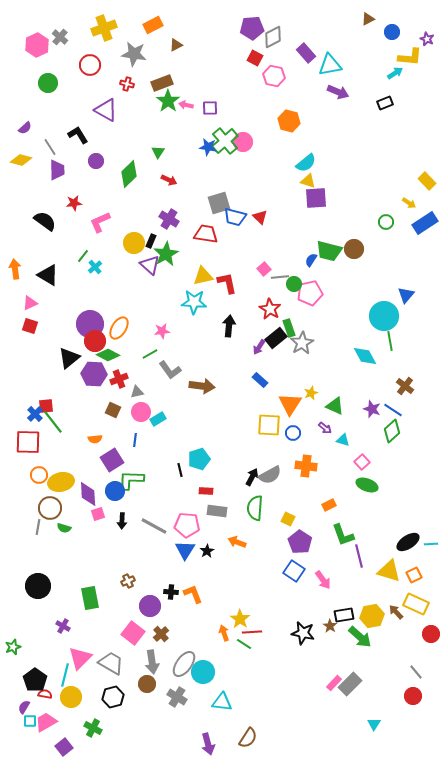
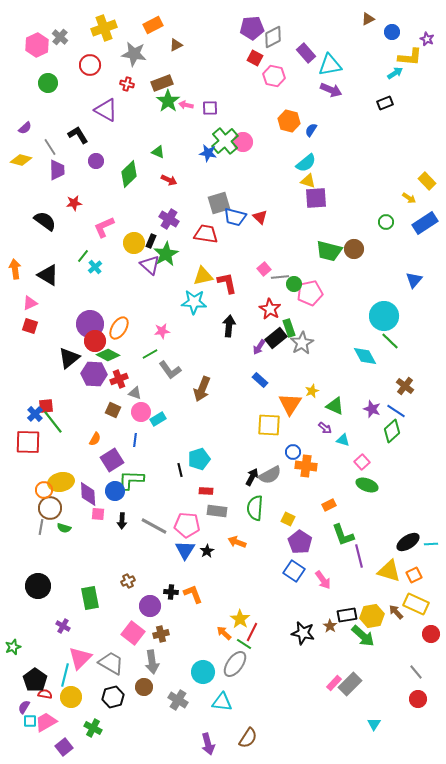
purple arrow at (338, 92): moved 7 px left, 2 px up
blue star at (208, 147): moved 6 px down
green triangle at (158, 152): rotated 40 degrees counterclockwise
yellow arrow at (409, 203): moved 5 px up
pink L-shape at (100, 222): moved 4 px right, 5 px down
blue semicircle at (311, 260): moved 130 px up
blue triangle at (406, 295): moved 8 px right, 15 px up
green line at (390, 341): rotated 36 degrees counterclockwise
brown arrow at (202, 386): moved 3 px down; rotated 105 degrees clockwise
gray triangle at (137, 392): moved 2 px left, 1 px down; rotated 32 degrees clockwise
yellow star at (311, 393): moved 1 px right, 2 px up
blue line at (393, 410): moved 3 px right, 1 px down
blue circle at (293, 433): moved 19 px down
orange semicircle at (95, 439): rotated 56 degrees counterclockwise
orange circle at (39, 475): moved 5 px right, 15 px down
pink square at (98, 514): rotated 24 degrees clockwise
gray line at (38, 527): moved 3 px right
black rectangle at (344, 615): moved 3 px right
red line at (252, 632): rotated 60 degrees counterclockwise
orange arrow at (224, 633): rotated 28 degrees counterclockwise
brown cross at (161, 634): rotated 28 degrees clockwise
green arrow at (360, 637): moved 3 px right, 1 px up
gray ellipse at (184, 664): moved 51 px right
brown circle at (147, 684): moved 3 px left, 3 px down
red circle at (413, 696): moved 5 px right, 3 px down
gray cross at (177, 697): moved 1 px right, 3 px down
